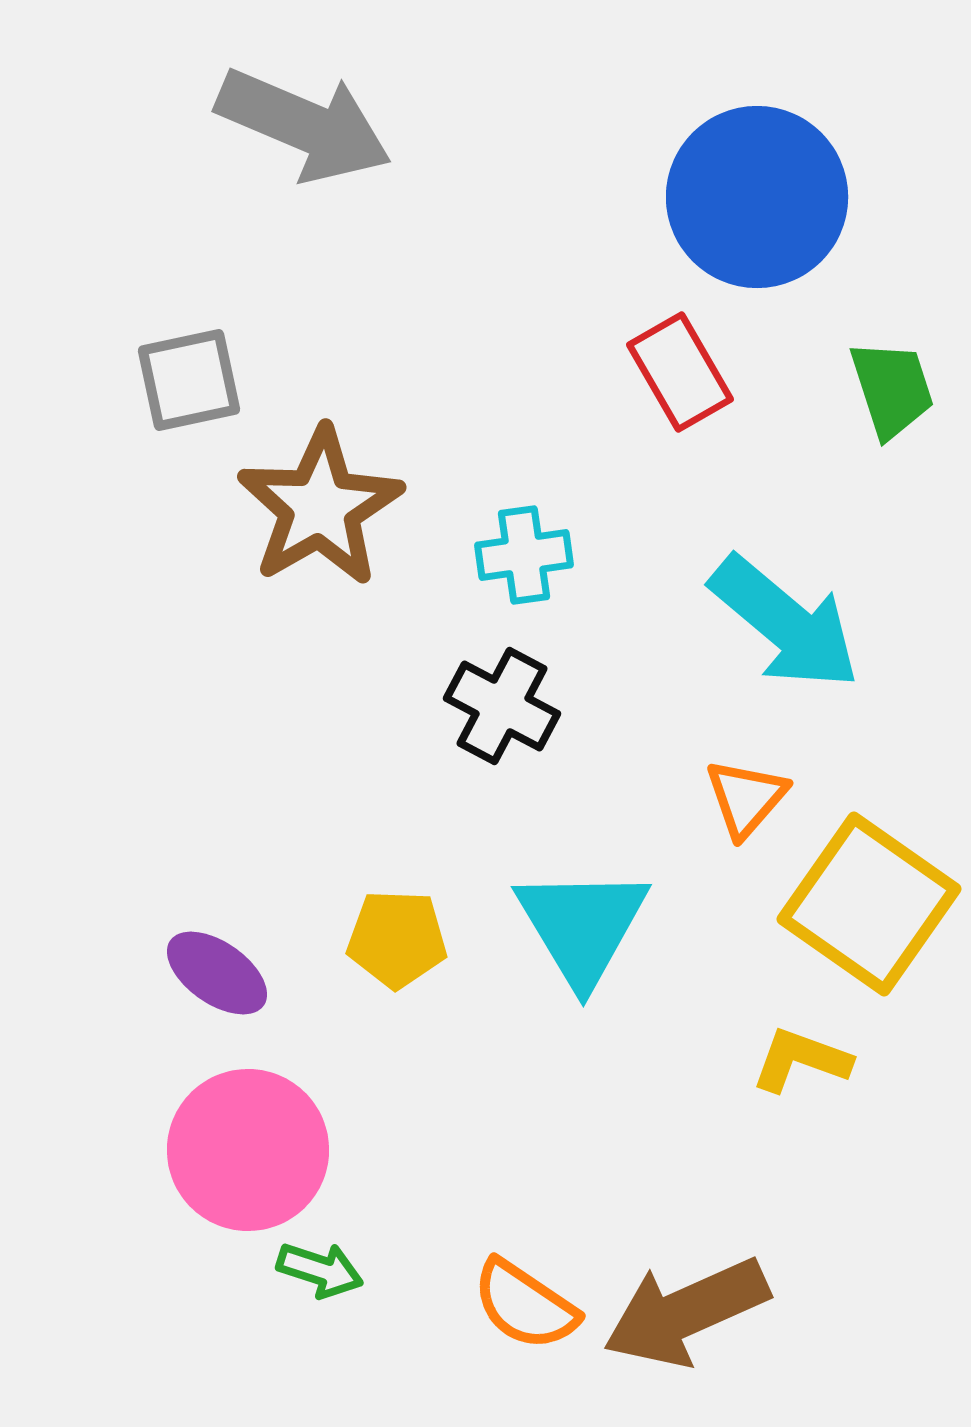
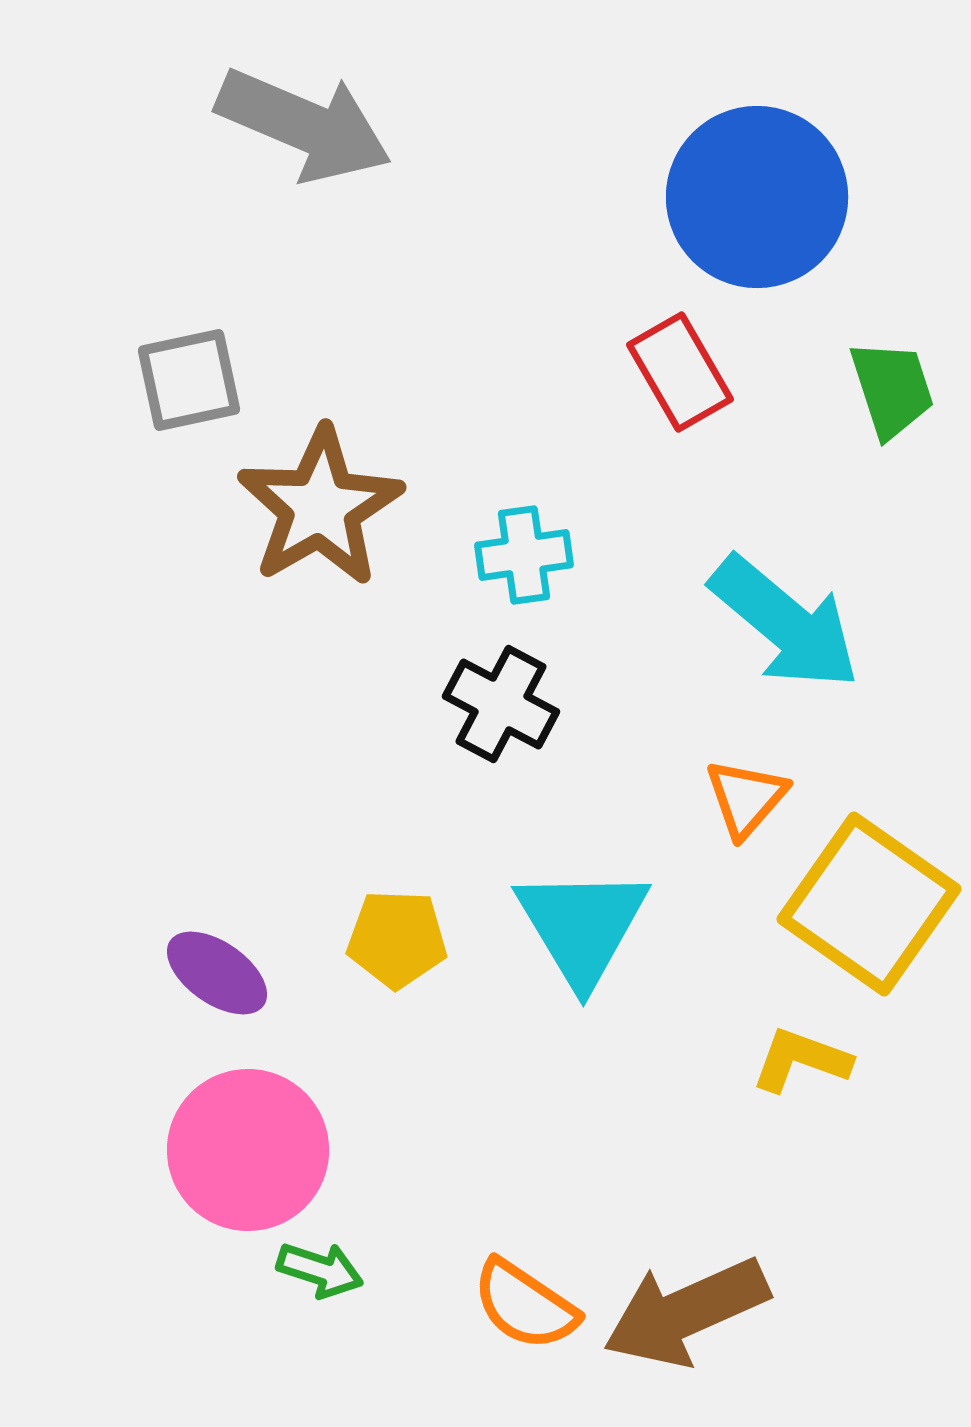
black cross: moved 1 px left, 2 px up
